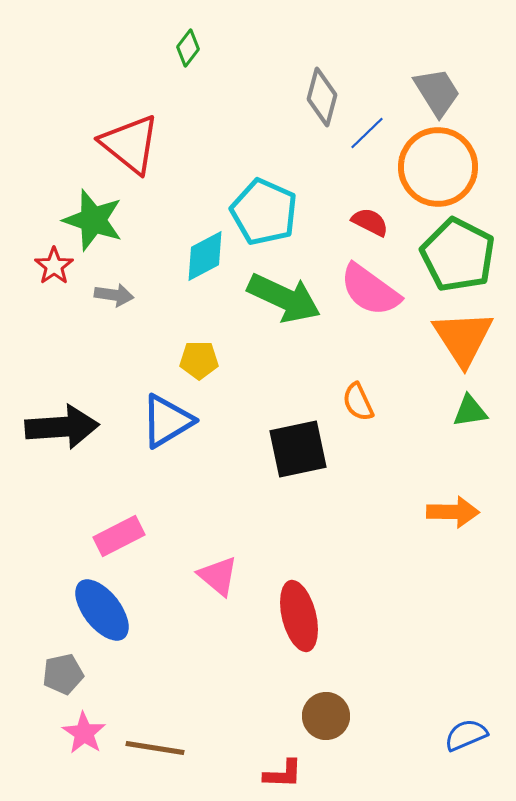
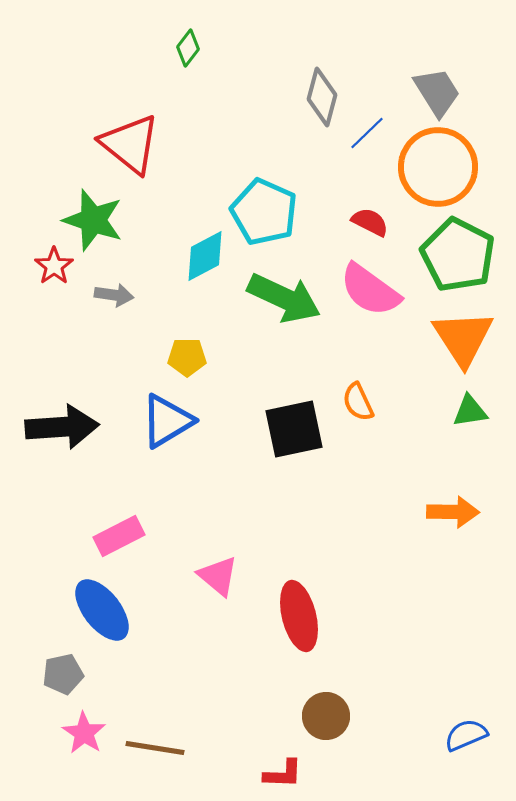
yellow pentagon: moved 12 px left, 3 px up
black square: moved 4 px left, 20 px up
